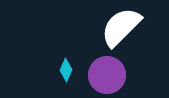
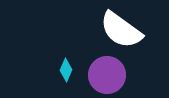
white semicircle: moved 3 px down; rotated 99 degrees counterclockwise
